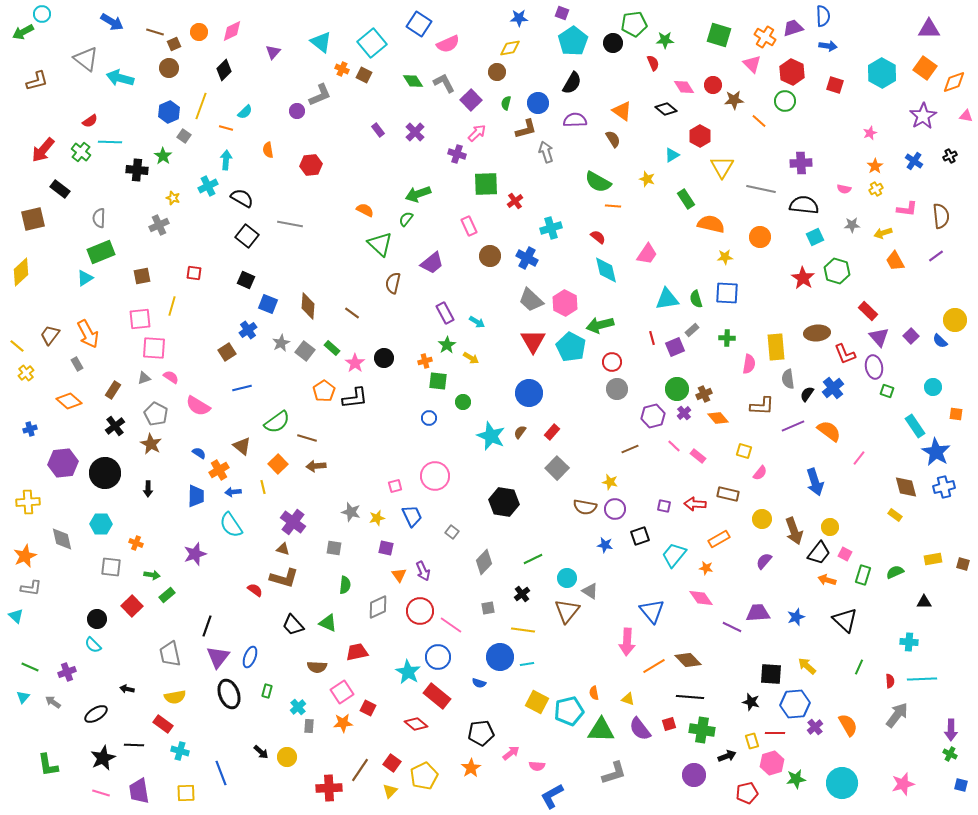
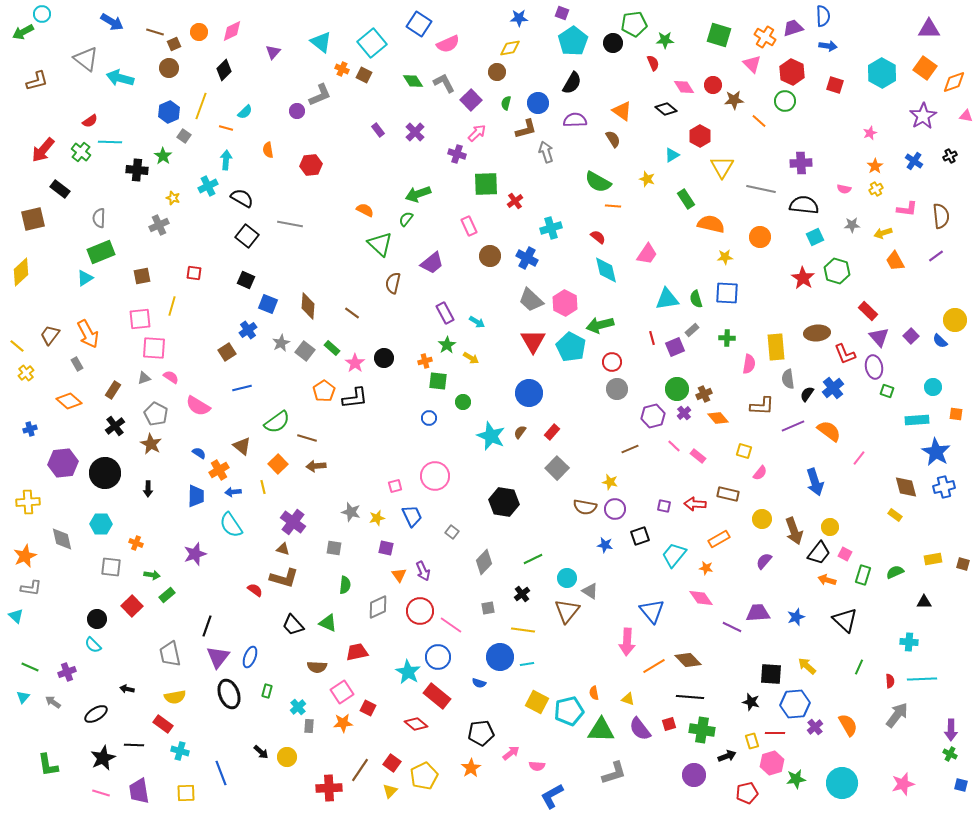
cyan rectangle at (915, 426): moved 2 px right, 6 px up; rotated 60 degrees counterclockwise
